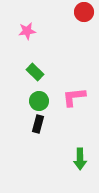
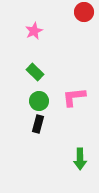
pink star: moved 7 px right; rotated 18 degrees counterclockwise
